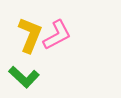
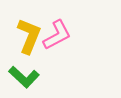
yellow L-shape: moved 1 px left, 1 px down
